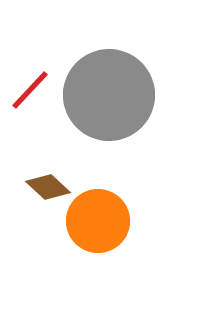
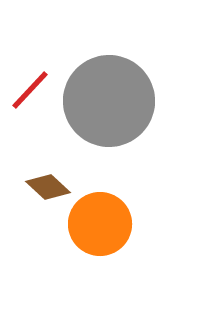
gray circle: moved 6 px down
orange circle: moved 2 px right, 3 px down
